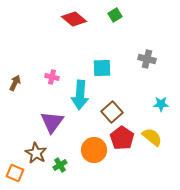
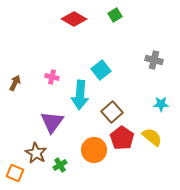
red diamond: rotated 10 degrees counterclockwise
gray cross: moved 7 px right, 1 px down
cyan square: moved 1 px left, 2 px down; rotated 36 degrees counterclockwise
